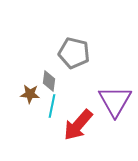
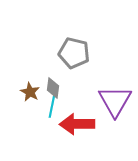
gray diamond: moved 4 px right, 7 px down
brown star: moved 2 px up; rotated 24 degrees clockwise
red arrow: moved 1 px left, 1 px up; rotated 48 degrees clockwise
